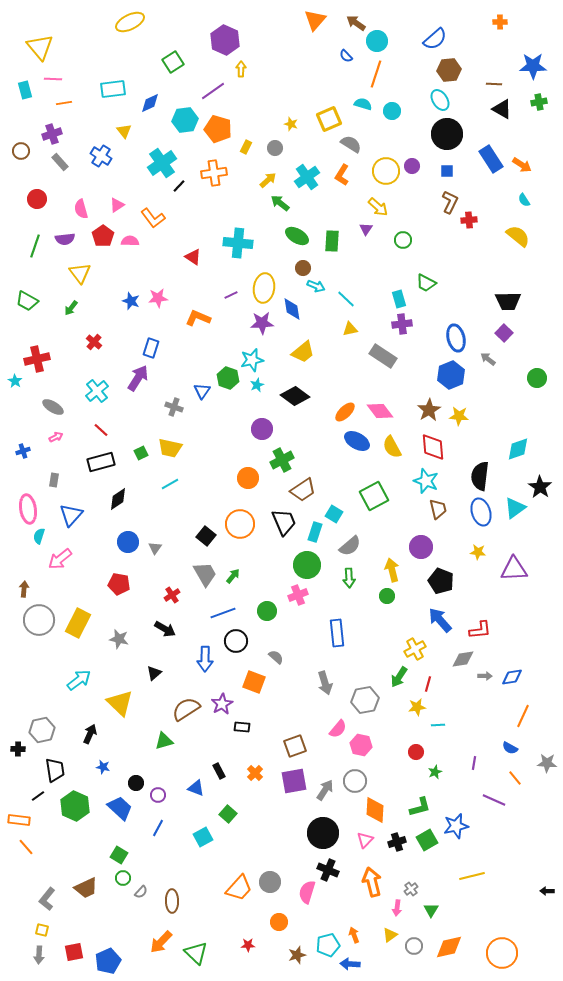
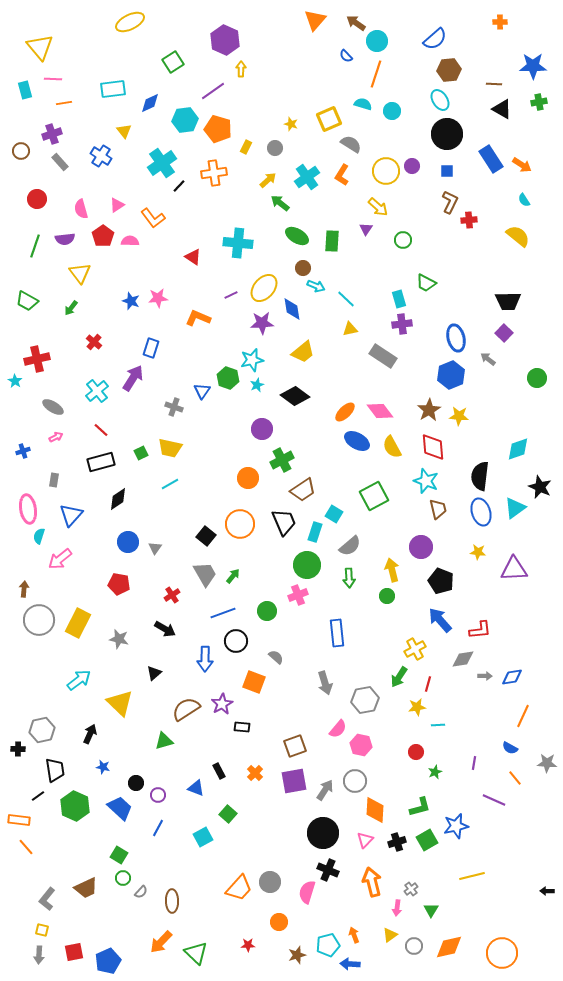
yellow ellipse at (264, 288): rotated 32 degrees clockwise
purple arrow at (138, 378): moved 5 px left
black star at (540, 487): rotated 10 degrees counterclockwise
